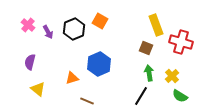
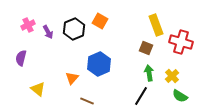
pink cross: rotated 24 degrees clockwise
purple semicircle: moved 9 px left, 4 px up
orange triangle: rotated 32 degrees counterclockwise
